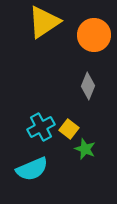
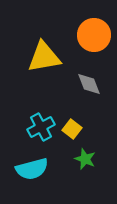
yellow triangle: moved 35 px down; rotated 24 degrees clockwise
gray diamond: moved 1 px right, 2 px up; rotated 44 degrees counterclockwise
yellow square: moved 3 px right
green star: moved 10 px down
cyan semicircle: rotated 8 degrees clockwise
